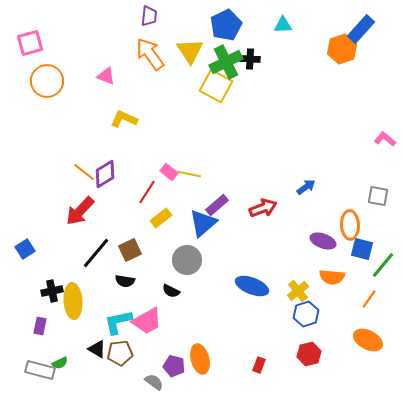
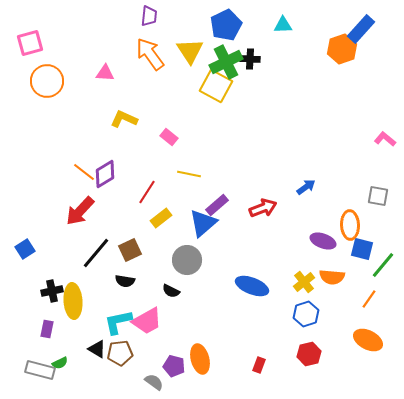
pink triangle at (106, 76): moved 1 px left, 3 px up; rotated 18 degrees counterclockwise
pink rectangle at (169, 172): moved 35 px up
yellow cross at (298, 291): moved 6 px right, 9 px up
purple rectangle at (40, 326): moved 7 px right, 3 px down
